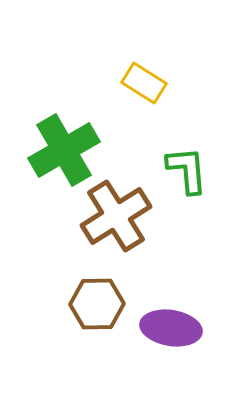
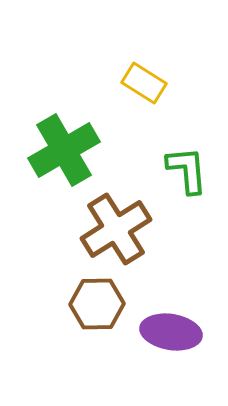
brown cross: moved 13 px down
purple ellipse: moved 4 px down
